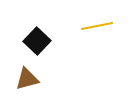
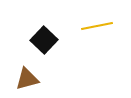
black square: moved 7 px right, 1 px up
